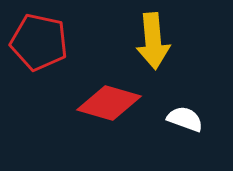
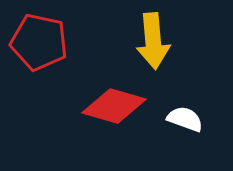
red diamond: moved 5 px right, 3 px down
